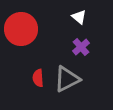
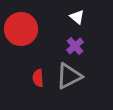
white triangle: moved 2 px left
purple cross: moved 6 px left, 1 px up
gray triangle: moved 2 px right, 3 px up
